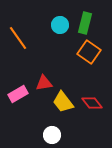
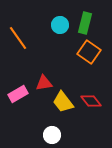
red diamond: moved 1 px left, 2 px up
